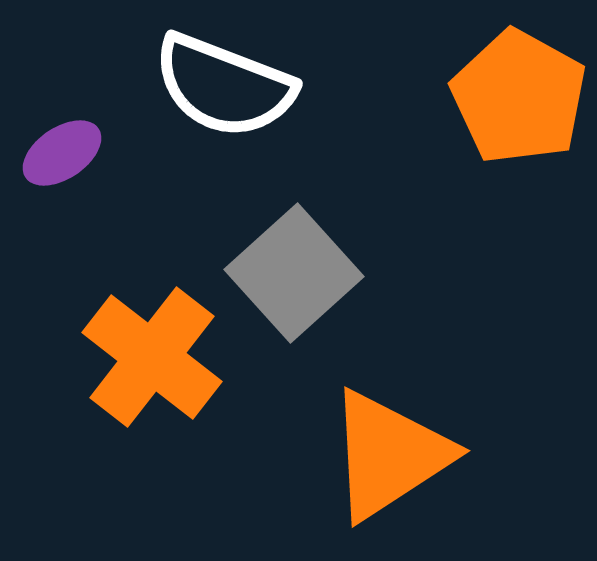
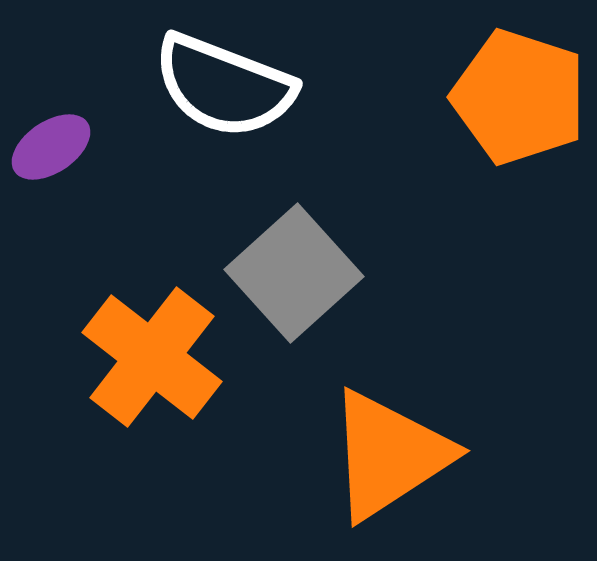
orange pentagon: rotated 11 degrees counterclockwise
purple ellipse: moved 11 px left, 6 px up
